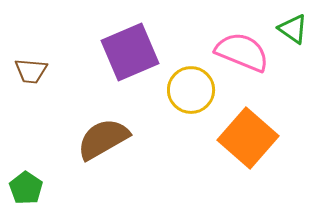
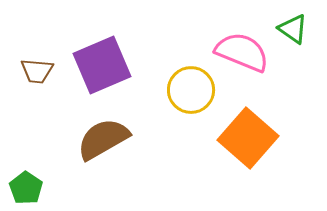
purple square: moved 28 px left, 13 px down
brown trapezoid: moved 6 px right
